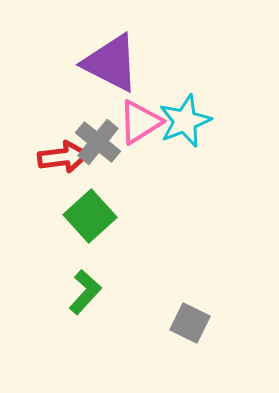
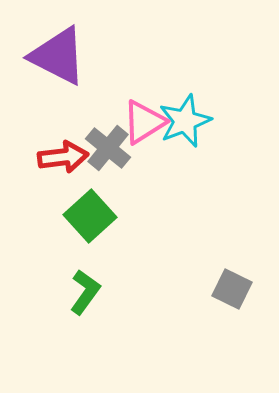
purple triangle: moved 53 px left, 7 px up
pink triangle: moved 4 px right
gray cross: moved 10 px right, 6 px down
green L-shape: rotated 6 degrees counterclockwise
gray square: moved 42 px right, 34 px up
